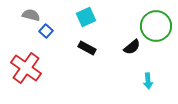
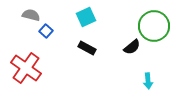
green circle: moved 2 px left
